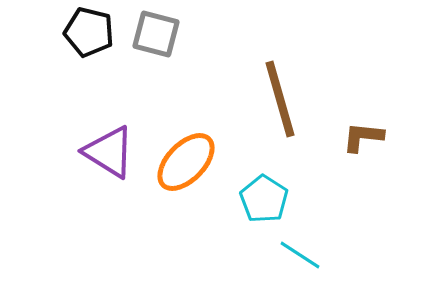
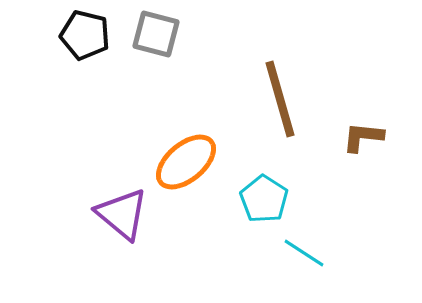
black pentagon: moved 4 px left, 3 px down
purple triangle: moved 13 px right, 62 px down; rotated 8 degrees clockwise
orange ellipse: rotated 6 degrees clockwise
cyan line: moved 4 px right, 2 px up
